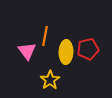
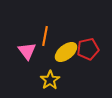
yellow ellipse: rotated 50 degrees clockwise
